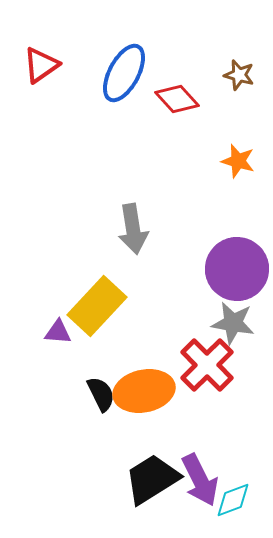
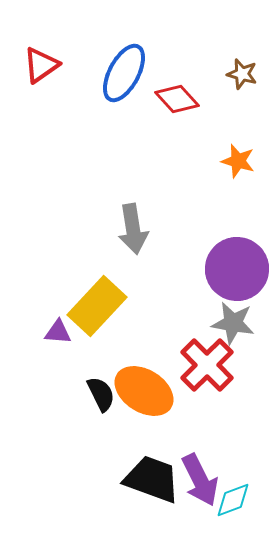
brown star: moved 3 px right, 1 px up
orange ellipse: rotated 44 degrees clockwise
black trapezoid: rotated 52 degrees clockwise
